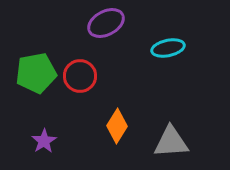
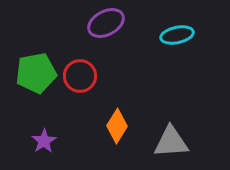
cyan ellipse: moved 9 px right, 13 px up
